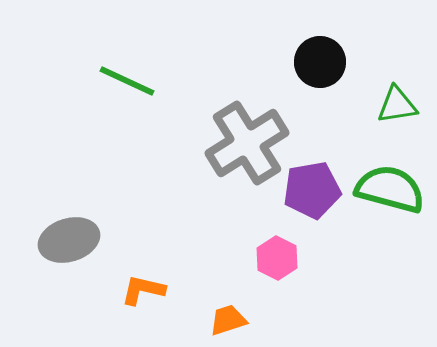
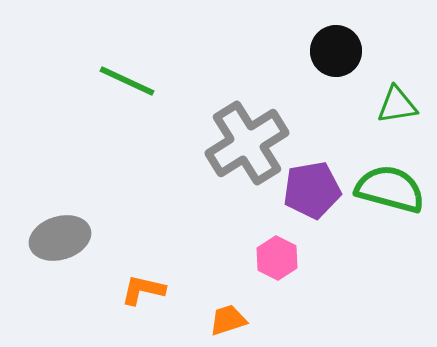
black circle: moved 16 px right, 11 px up
gray ellipse: moved 9 px left, 2 px up
